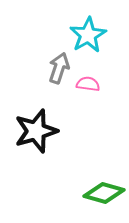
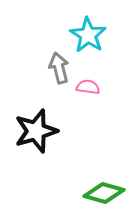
cyan star: rotated 9 degrees counterclockwise
gray arrow: rotated 32 degrees counterclockwise
pink semicircle: moved 3 px down
